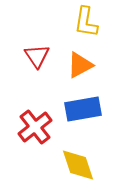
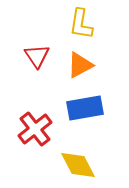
yellow L-shape: moved 5 px left, 2 px down
blue rectangle: moved 2 px right, 1 px up
red cross: moved 2 px down
yellow diamond: rotated 9 degrees counterclockwise
